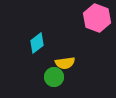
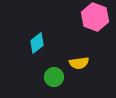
pink hexagon: moved 2 px left, 1 px up
yellow semicircle: moved 14 px right
